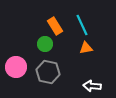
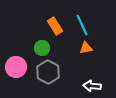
green circle: moved 3 px left, 4 px down
gray hexagon: rotated 15 degrees clockwise
